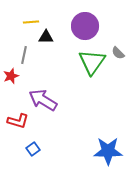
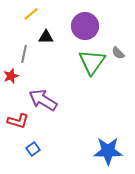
yellow line: moved 8 px up; rotated 35 degrees counterclockwise
gray line: moved 1 px up
